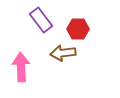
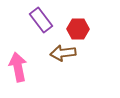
pink arrow: moved 3 px left; rotated 8 degrees counterclockwise
